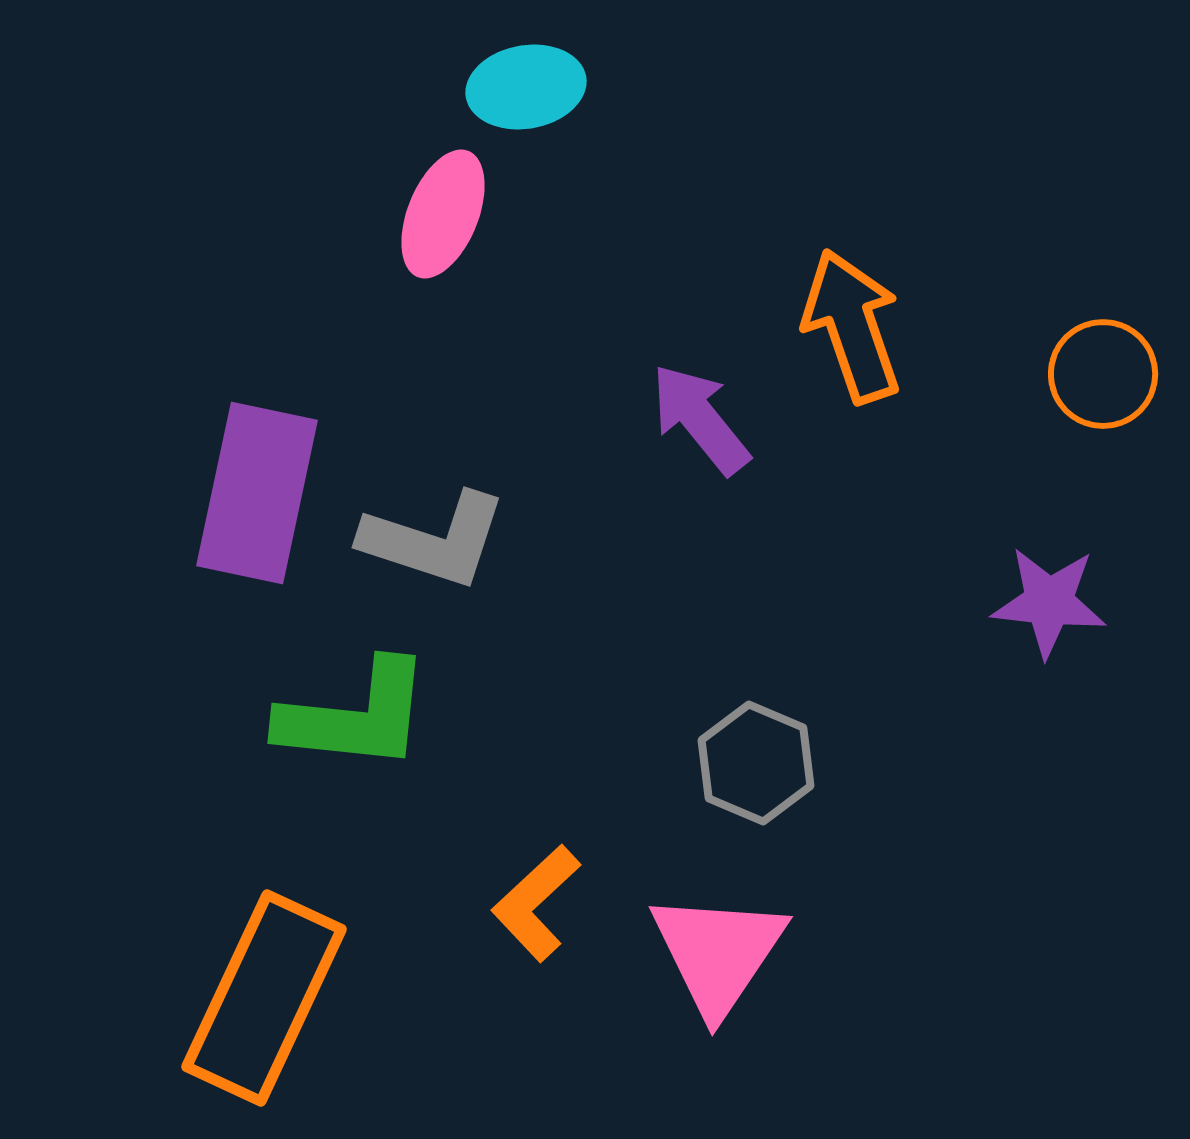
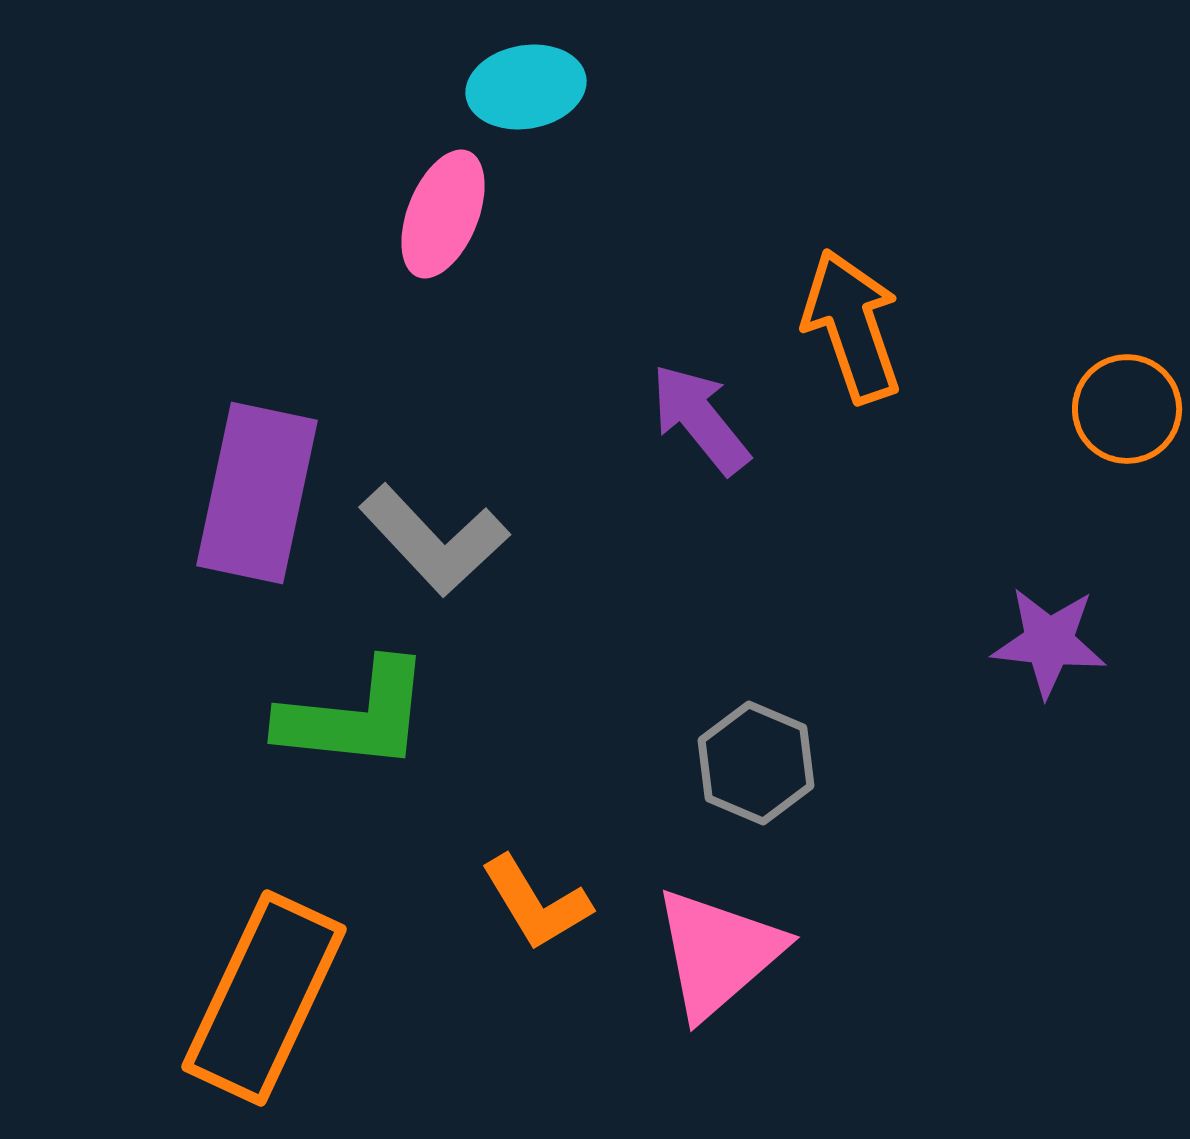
orange circle: moved 24 px right, 35 px down
gray L-shape: rotated 29 degrees clockwise
purple star: moved 40 px down
orange L-shape: rotated 78 degrees counterclockwise
pink triangle: rotated 15 degrees clockwise
